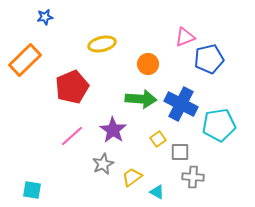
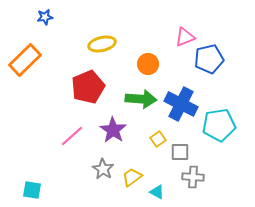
red pentagon: moved 16 px right
gray star: moved 5 px down; rotated 15 degrees counterclockwise
